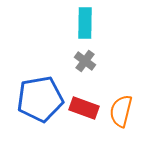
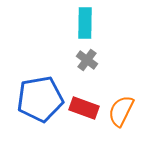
gray cross: moved 2 px right, 1 px up
orange semicircle: rotated 12 degrees clockwise
